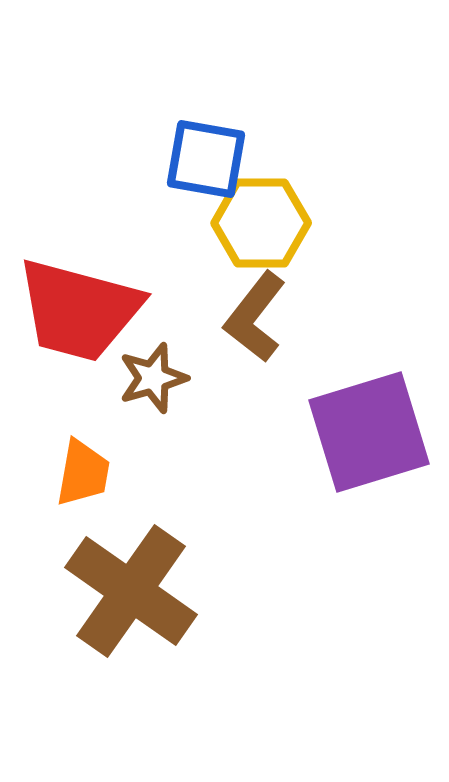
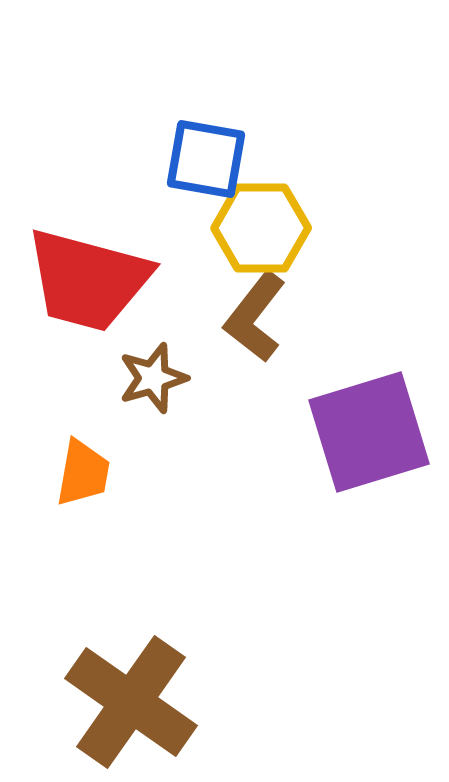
yellow hexagon: moved 5 px down
red trapezoid: moved 9 px right, 30 px up
brown cross: moved 111 px down
